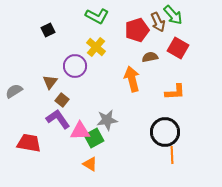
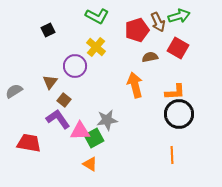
green arrow: moved 6 px right, 1 px down; rotated 65 degrees counterclockwise
orange arrow: moved 3 px right, 6 px down
brown square: moved 2 px right
black circle: moved 14 px right, 18 px up
